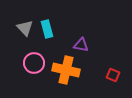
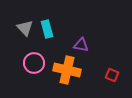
orange cross: moved 1 px right
red square: moved 1 px left
